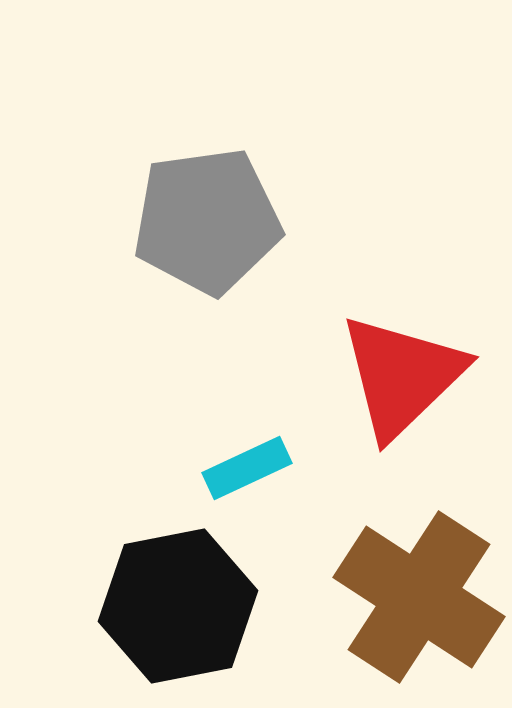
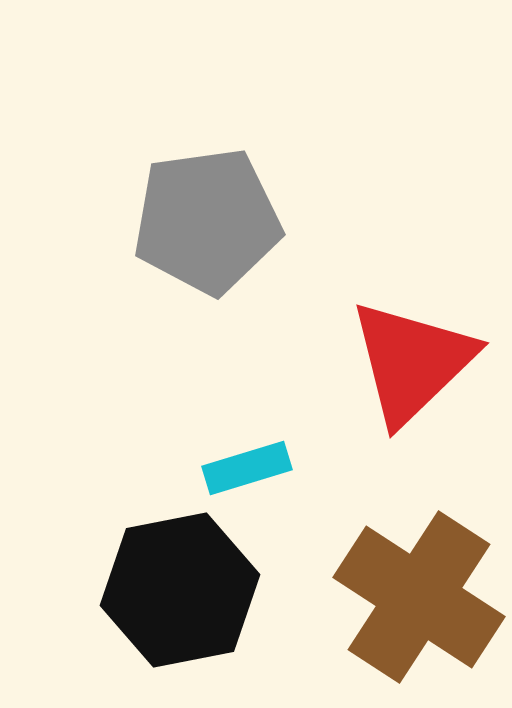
red triangle: moved 10 px right, 14 px up
cyan rectangle: rotated 8 degrees clockwise
black hexagon: moved 2 px right, 16 px up
